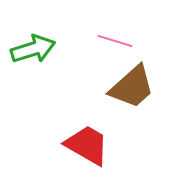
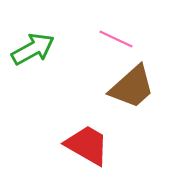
pink line: moved 1 px right, 2 px up; rotated 8 degrees clockwise
green arrow: rotated 12 degrees counterclockwise
